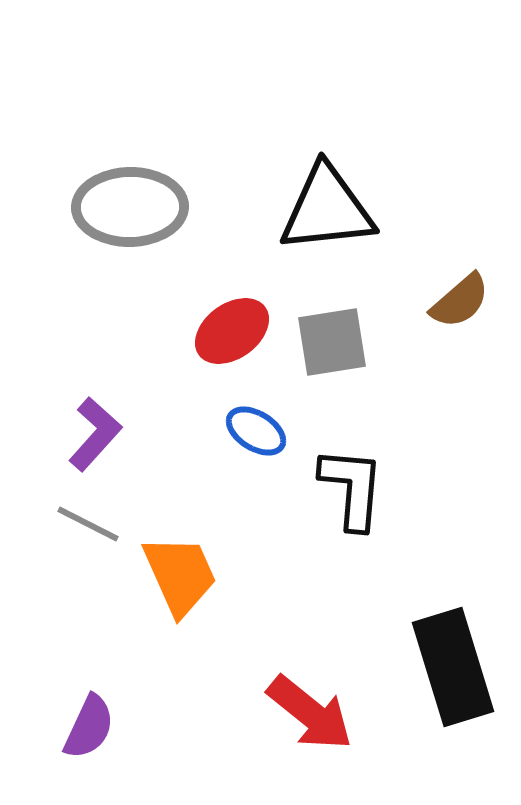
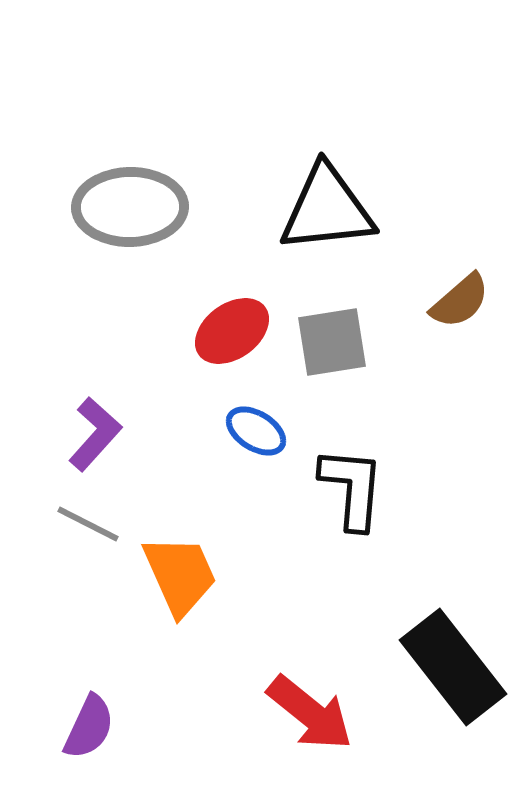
black rectangle: rotated 21 degrees counterclockwise
